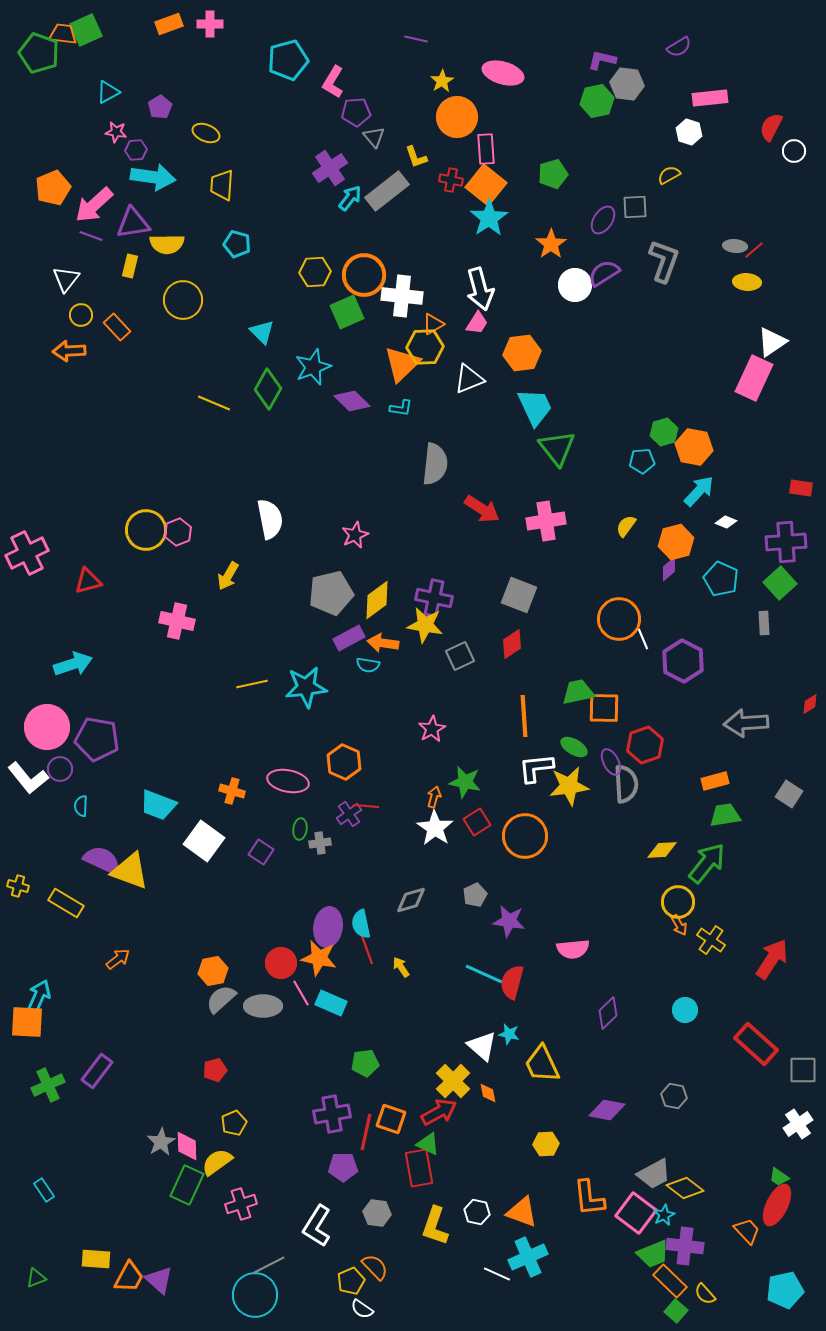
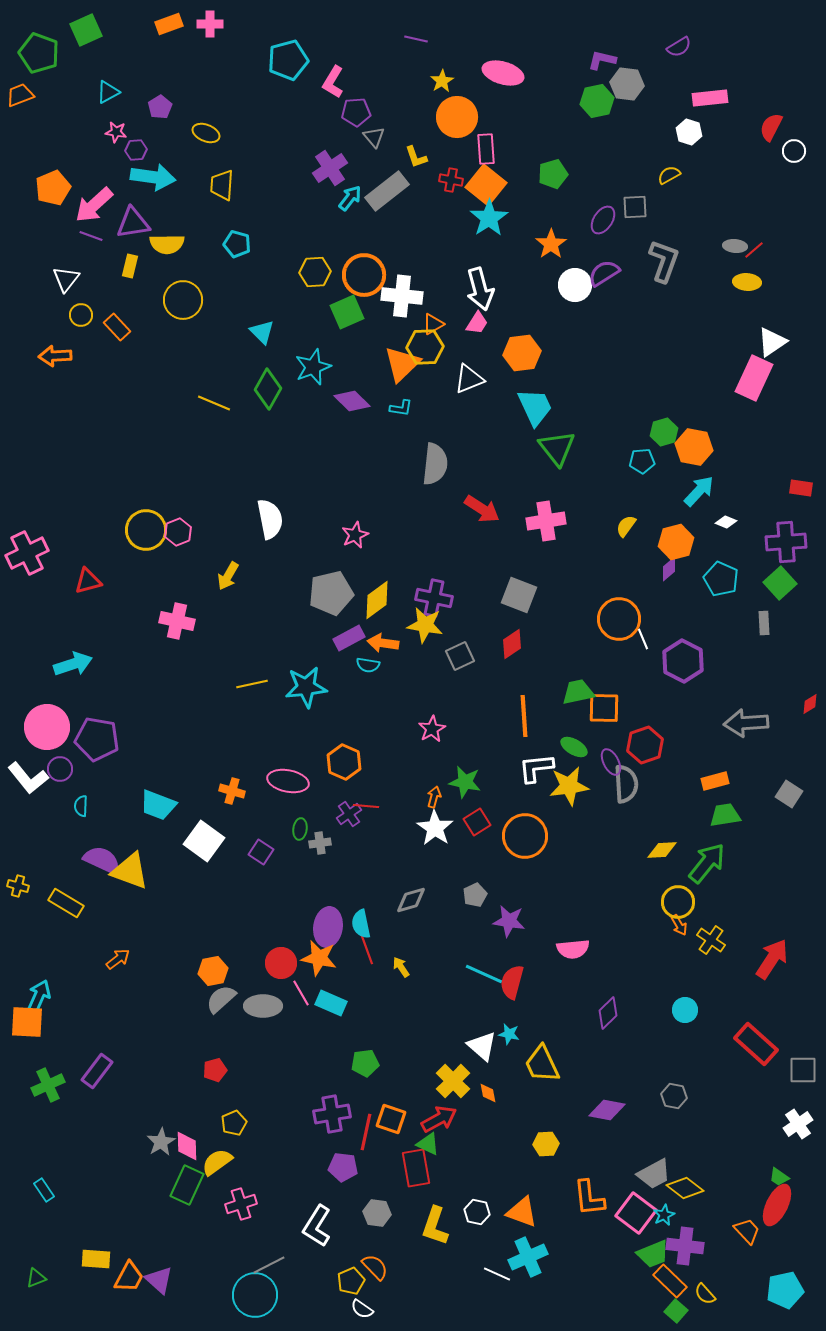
orange trapezoid at (63, 34): moved 43 px left, 61 px down; rotated 28 degrees counterclockwise
orange arrow at (69, 351): moved 14 px left, 5 px down
red arrow at (439, 1112): moved 7 px down
purple pentagon at (343, 1167): rotated 8 degrees clockwise
red rectangle at (419, 1168): moved 3 px left
